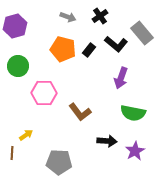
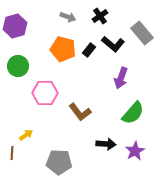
black L-shape: moved 3 px left
pink hexagon: moved 1 px right
green semicircle: rotated 60 degrees counterclockwise
black arrow: moved 1 px left, 3 px down
